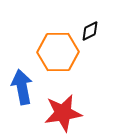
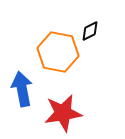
orange hexagon: rotated 12 degrees clockwise
blue arrow: moved 2 px down
